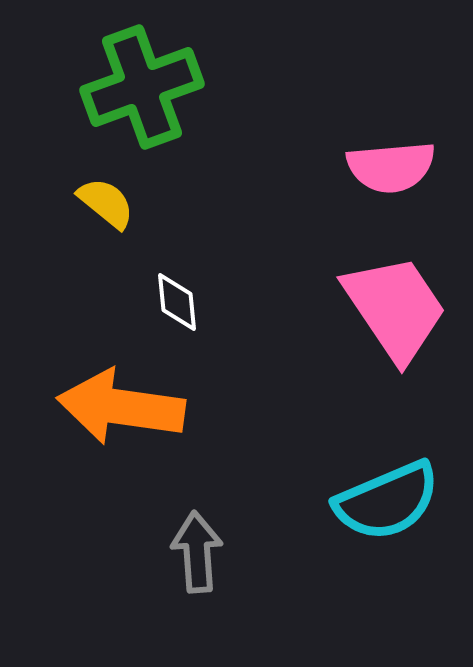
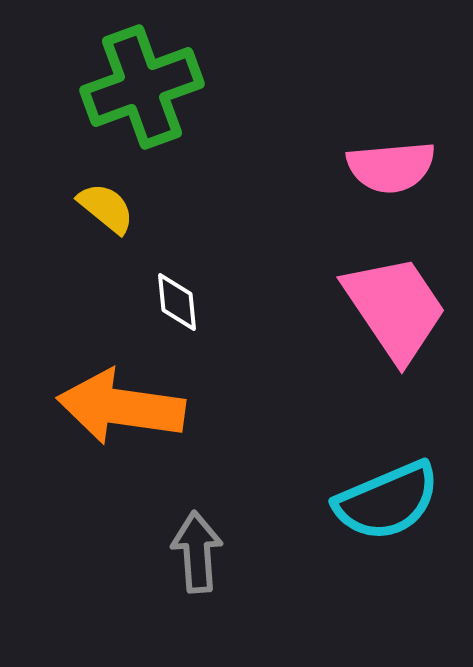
yellow semicircle: moved 5 px down
